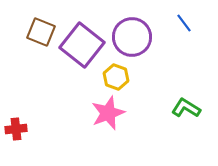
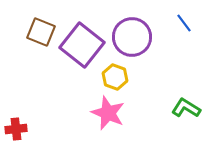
yellow hexagon: moved 1 px left
pink star: rotated 28 degrees counterclockwise
